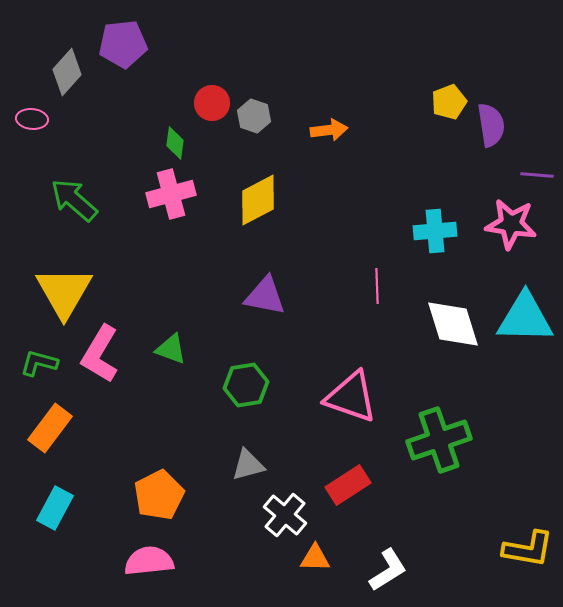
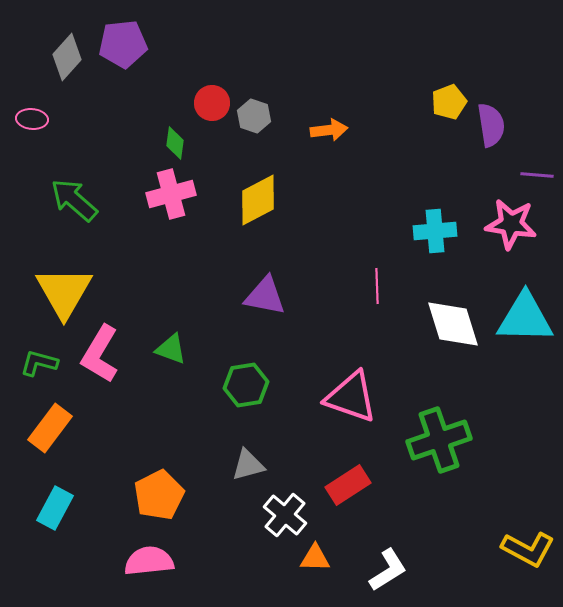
gray diamond: moved 15 px up
yellow L-shape: rotated 18 degrees clockwise
